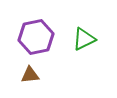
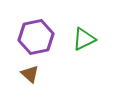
brown triangle: moved 1 px up; rotated 48 degrees clockwise
